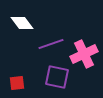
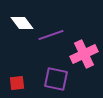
purple line: moved 9 px up
purple square: moved 1 px left, 2 px down
